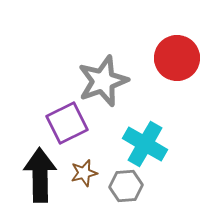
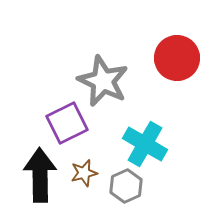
gray star: rotated 27 degrees counterclockwise
gray hexagon: rotated 20 degrees counterclockwise
